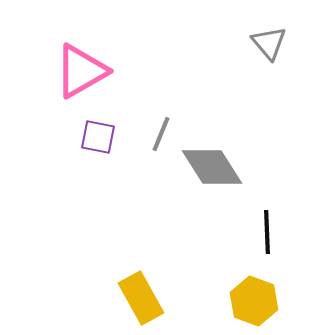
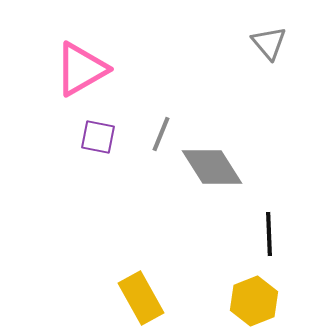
pink triangle: moved 2 px up
black line: moved 2 px right, 2 px down
yellow hexagon: rotated 18 degrees clockwise
